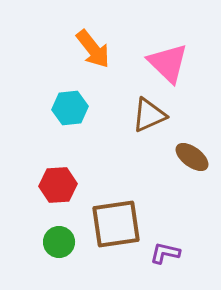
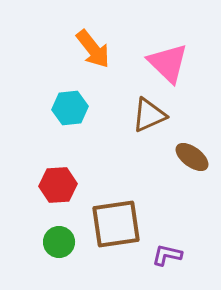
purple L-shape: moved 2 px right, 2 px down
